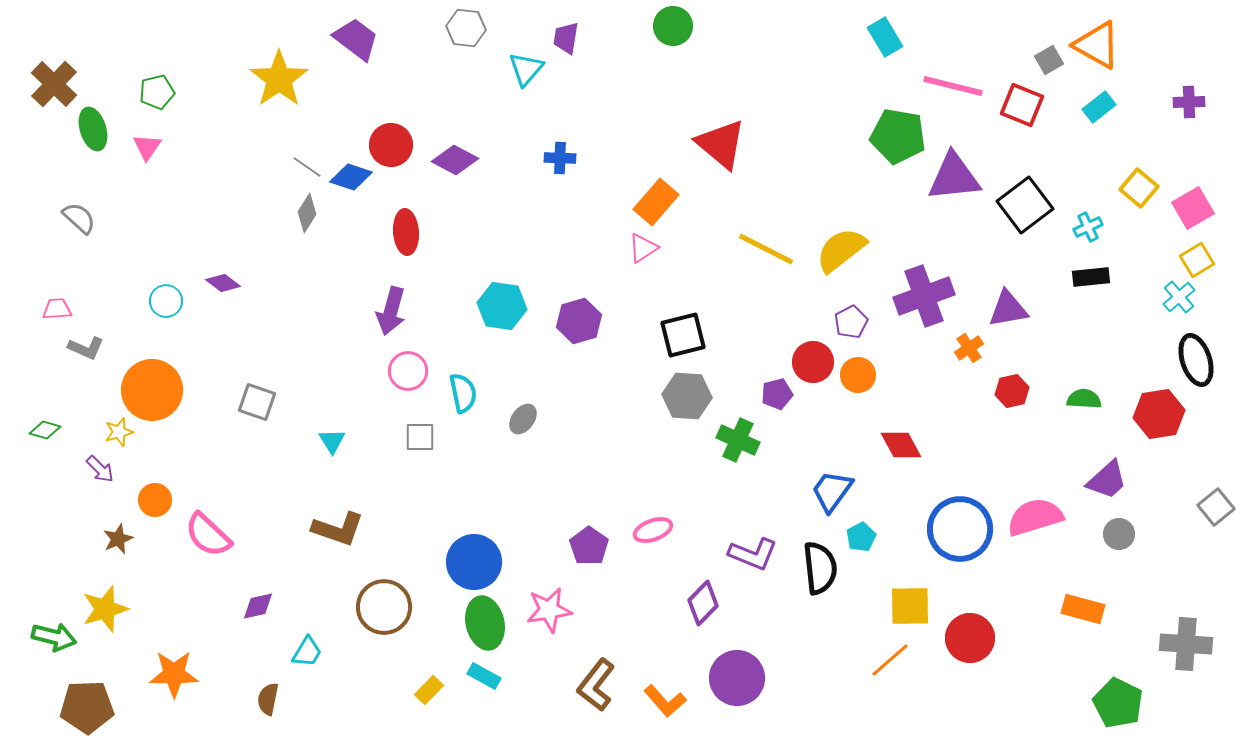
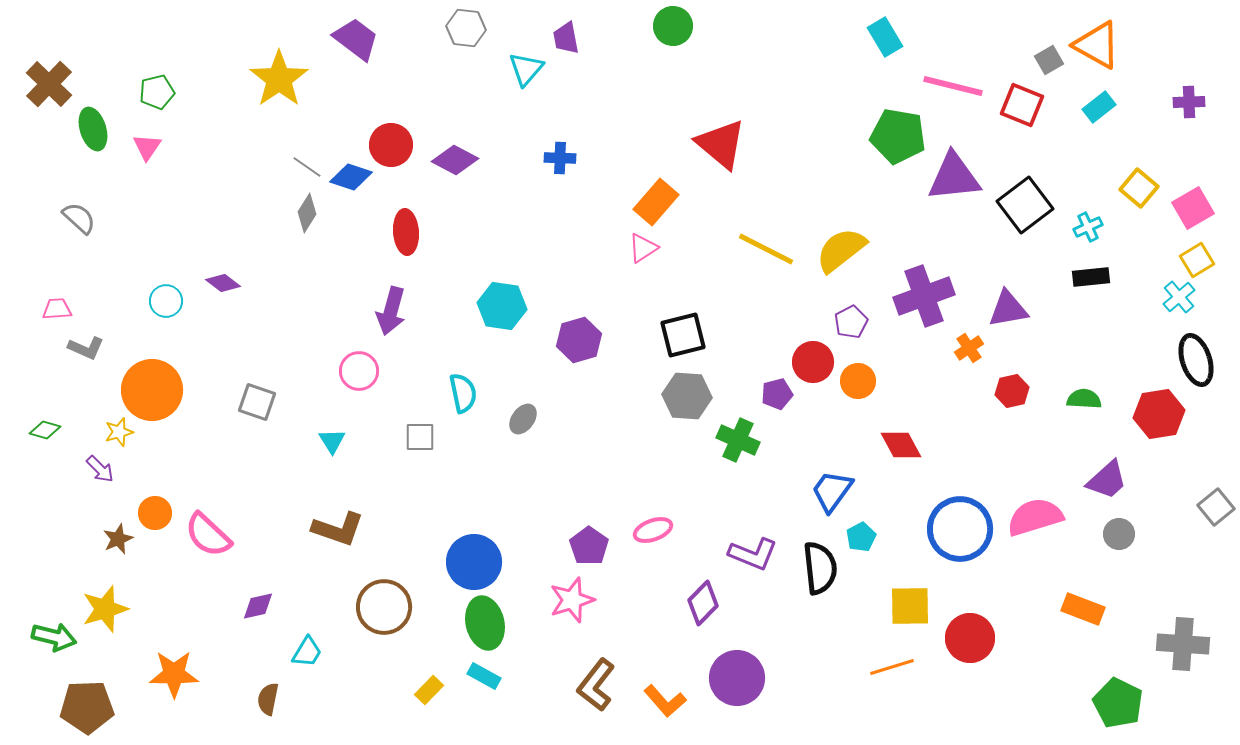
purple trapezoid at (566, 38): rotated 20 degrees counterclockwise
brown cross at (54, 84): moved 5 px left
purple hexagon at (579, 321): moved 19 px down
pink circle at (408, 371): moved 49 px left
orange circle at (858, 375): moved 6 px down
orange circle at (155, 500): moved 13 px down
orange rectangle at (1083, 609): rotated 6 degrees clockwise
pink star at (549, 610): moved 23 px right, 10 px up; rotated 9 degrees counterclockwise
gray cross at (1186, 644): moved 3 px left
orange line at (890, 660): moved 2 px right, 7 px down; rotated 24 degrees clockwise
